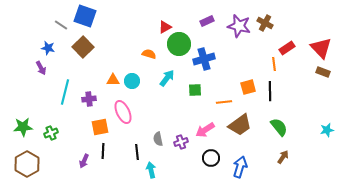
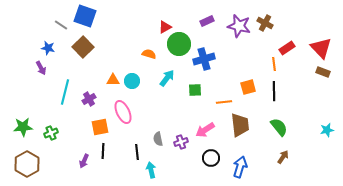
black line at (270, 91): moved 4 px right
purple cross at (89, 99): rotated 24 degrees counterclockwise
brown trapezoid at (240, 125): rotated 60 degrees counterclockwise
